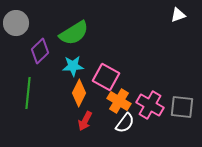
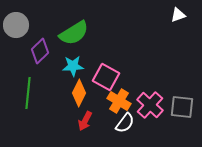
gray circle: moved 2 px down
pink cross: rotated 12 degrees clockwise
